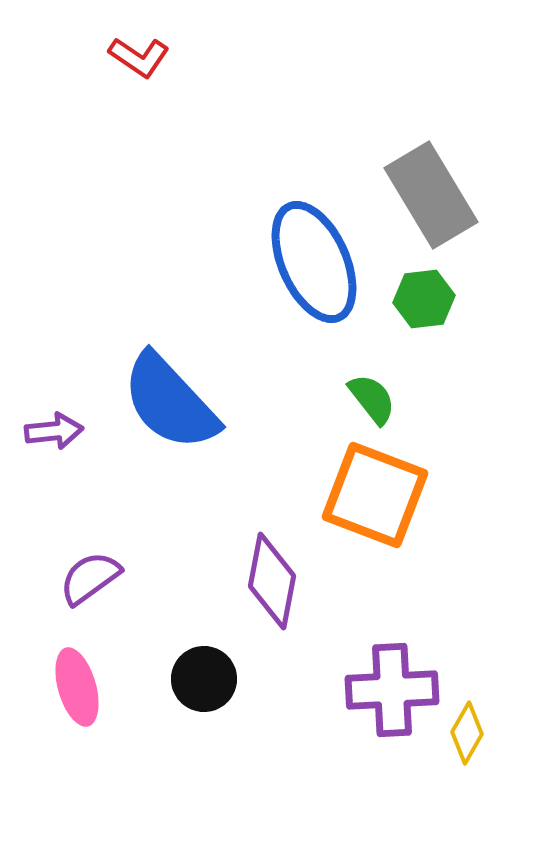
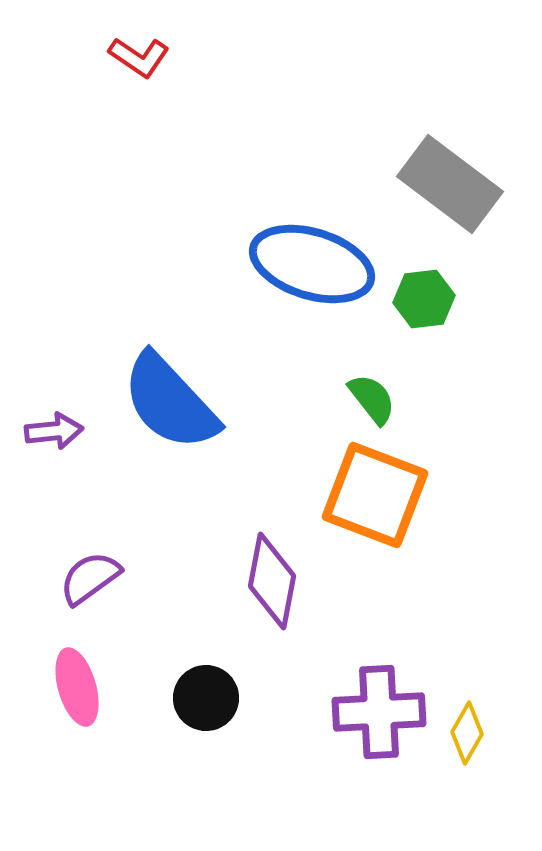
gray rectangle: moved 19 px right, 11 px up; rotated 22 degrees counterclockwise
blue ellipse: moved 2 px left, 2 px down; rotated 49 degrees counterclockwise
black circle: moved 2 px right, 19 px down
purple cross: moved 13 px left, 22 px down
